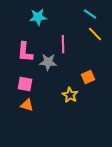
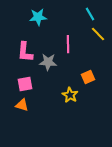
cyan line: rotated 24 degrees clockwise
yellow line: moved 3 px right
pink line: moved 5 px right
pink square: rotated 21 degrees counterclockwise
orange triangle: moved 5 px left
